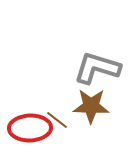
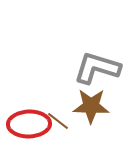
brown line: moved 1 px right, 1 px down
red ellipse: moved 1 px left, 4 px up
